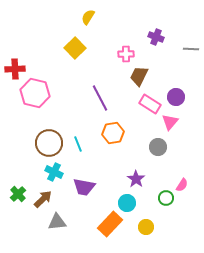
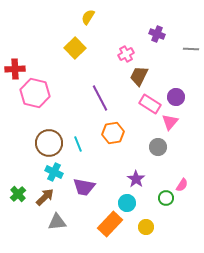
purple cross: moved 1 px right, 3 px up
pink cross: rotated 28 degrees counterclockwise
brown arrow: moved 2 px right, 2 px up
